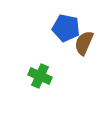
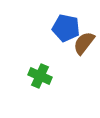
brown semicircle: rotated 15 degrees clockwise
